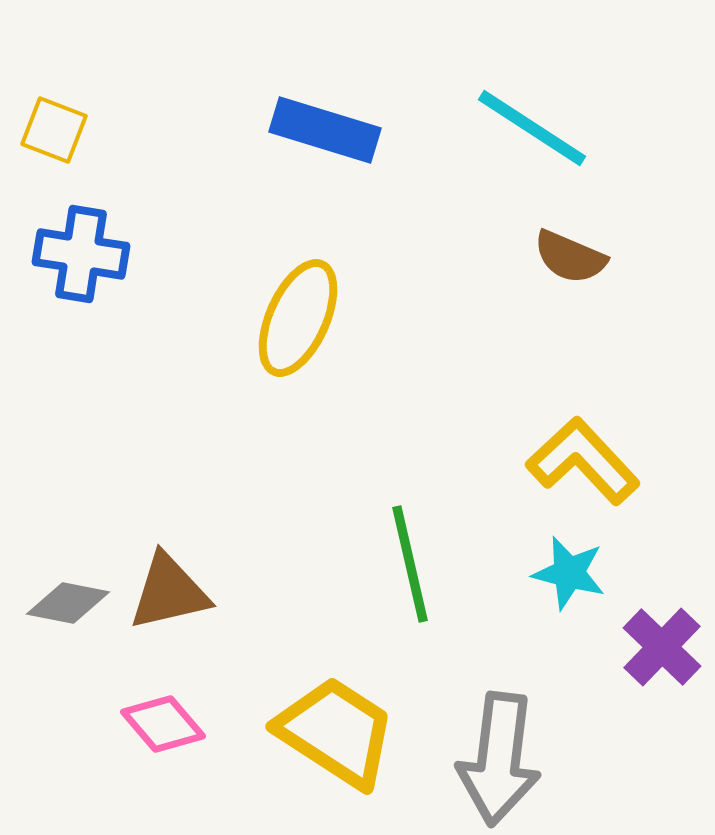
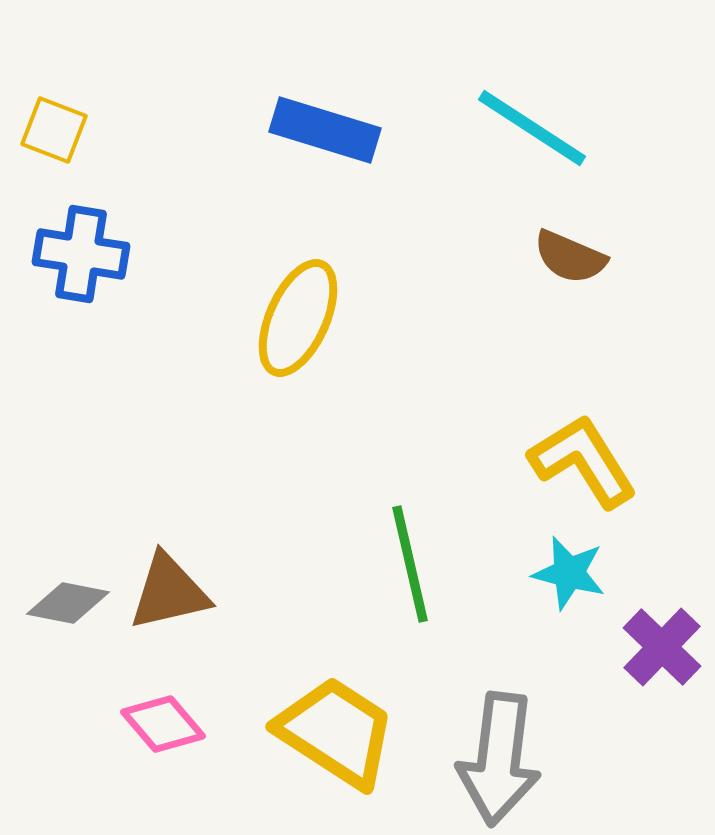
yellow L-shape: rotated 11 degrees clockwise
